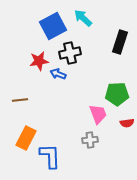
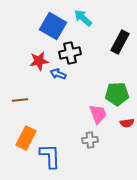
blue square: rotated 32 degrees counterclockwise
black rectangle: rotated 10 degrees clockwise
